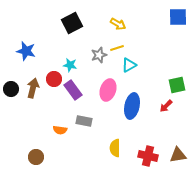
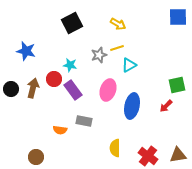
red cross: rotated 24 degrees clockwise
